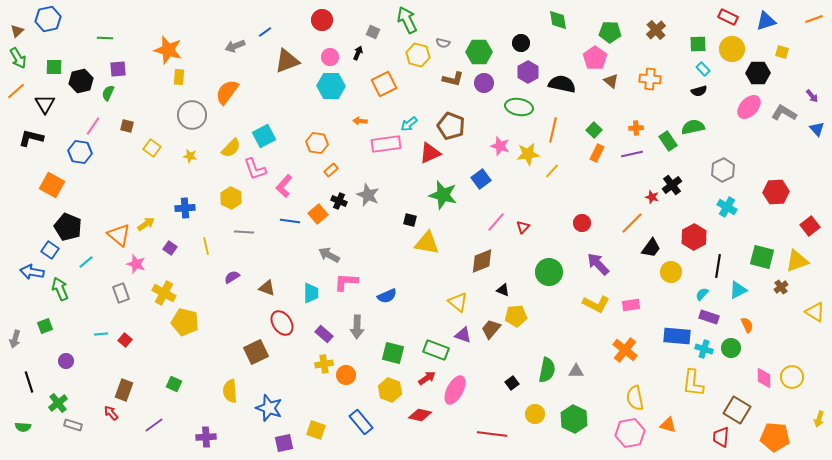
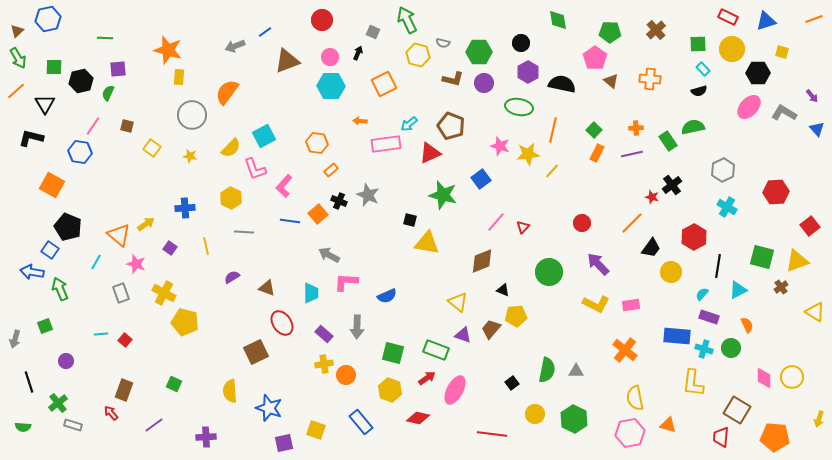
cyan line at (86, 262): moved 10 px right; rotated 21 degrees counterclockwise
red diamond at (420, 415): moved 2 px left, 3 px down
